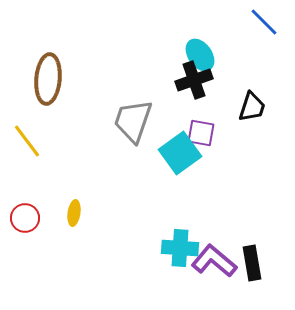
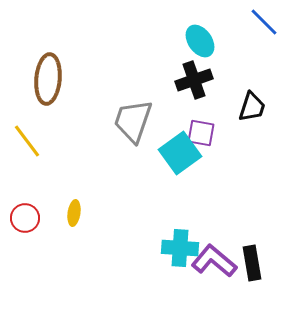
cyan ellipse: moved 14 px up
